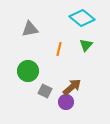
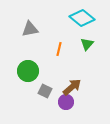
green triangle: moved 1 px right, 1 px up
